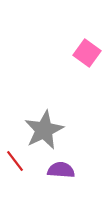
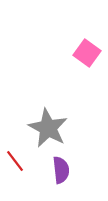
gray star: moved 4 px right, 2 px up; rotated 18 degrees counterclockwise
purple semicircle: rotated 80 degrees clockwise
